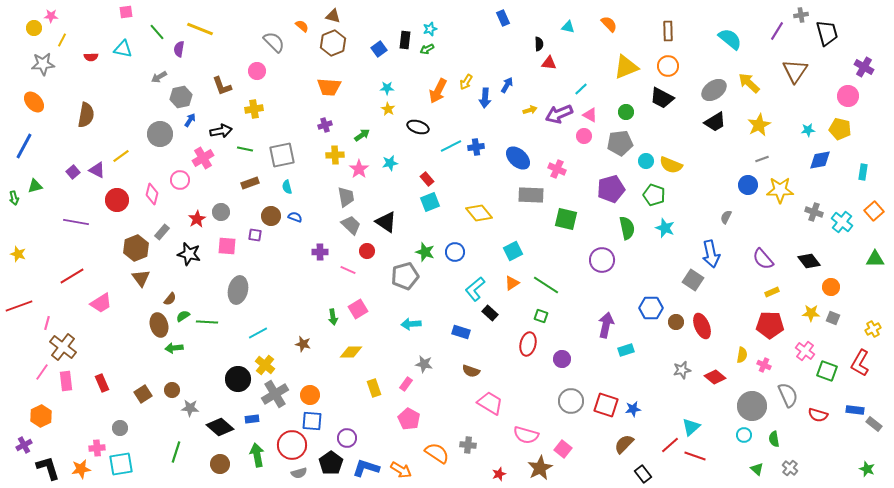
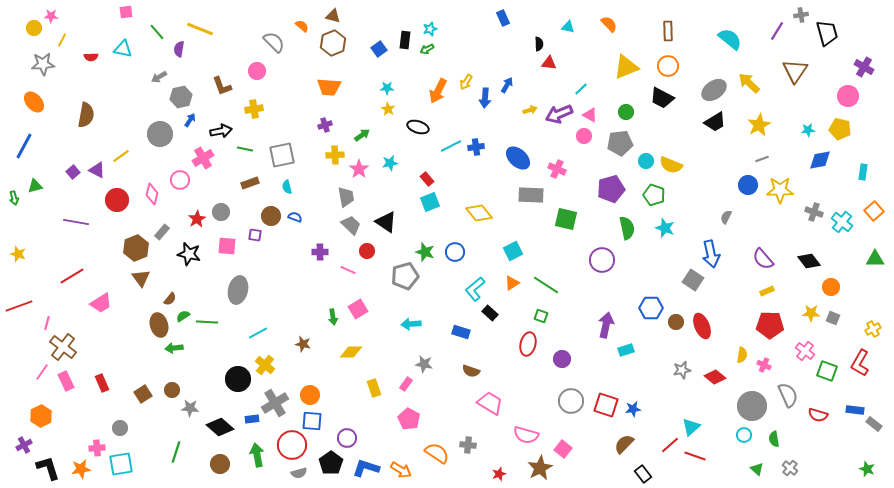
yellow rectangle at (772, 292): moved 5 px left, 1 px up
pink rectangle at (66, 381): rotated 18 degrees counterclockwise
gray cross at (275, 394): moved 9 px down
